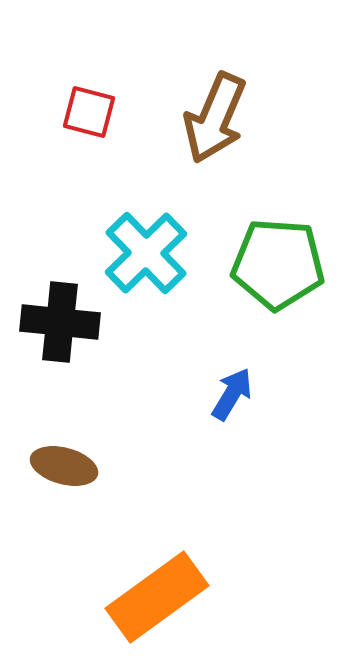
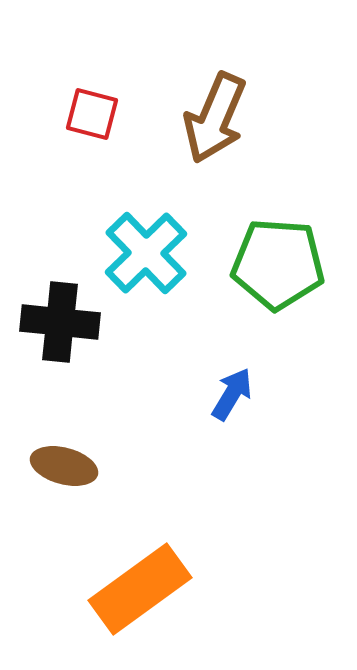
red square: moved 3 px right, 2 px down
orange rectangle: moved 17 px left, 8 px up
